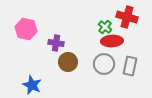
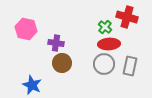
red ellipse: moved 3 px left, 3 px down
brown circle: moved 6 px left, 1 px down
